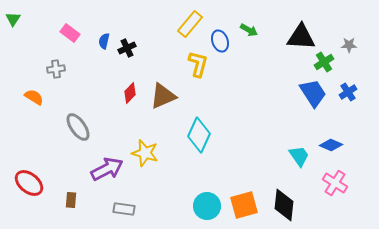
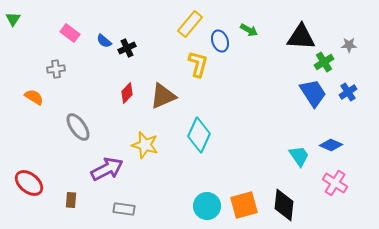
blue semicircle: rotated 63 degrees counterclockwise
red diamond: moved 3 px left
yellow star: moved 8 px up
